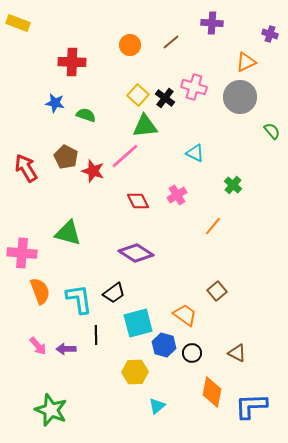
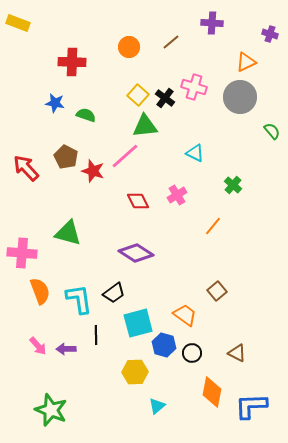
orange circle at (130, 45): moved 1 px left, 2 px down
red arrow at (26, 168): rotated 12 degrees counterclockwise
